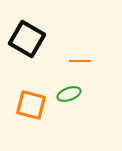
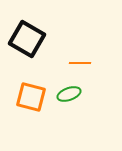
orange line: moved 2 px down
orange square: moved 8 px up
